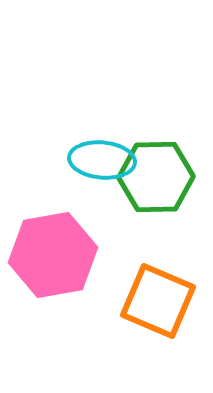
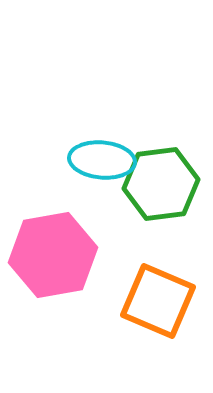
green hexagon: moved 5 px right, 7 px down; rotated 6 degrees counterclockwise
